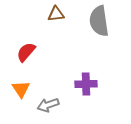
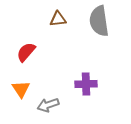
brown triangle: moved 2 px right, 5 px down
